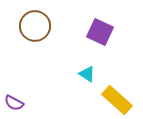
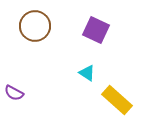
purple square: moved 4 px left, 2 px up
cyan triangle: moved 1 px up
purple semicircle: moved 10 px up
